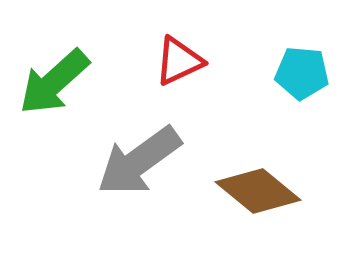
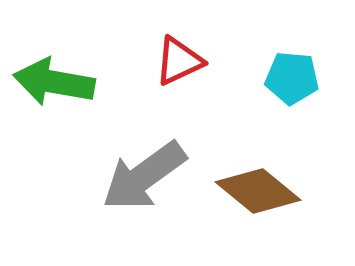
cyan pentagon: moved 10 px left, 5 px down
green arrow: rotated 52 degrees clockwise
gray arrow: moved 5 px right, 15 px down
